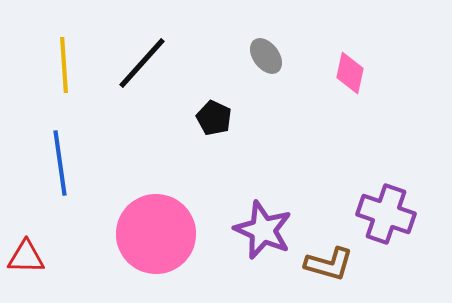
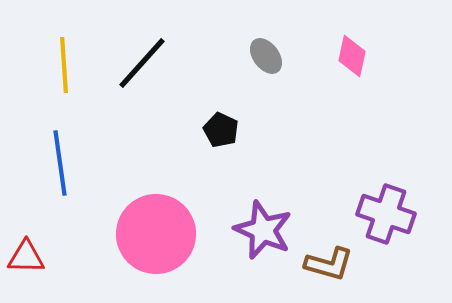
pink diamond: moved 2 px right, 17 px up
black pentagon: moved 7 px right, 12 px down
